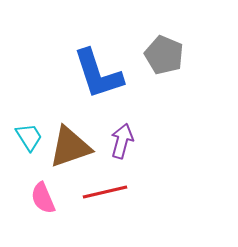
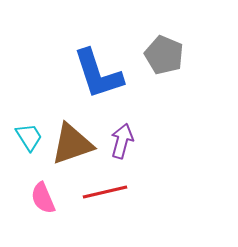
brown triangle: moved 2 px right, 3 px up
